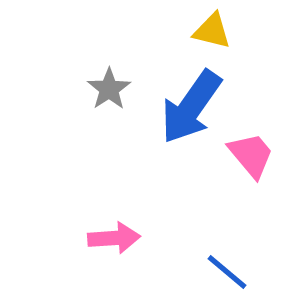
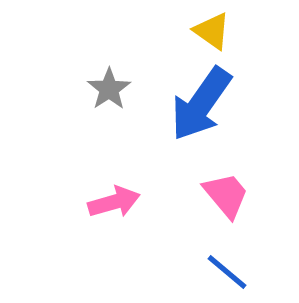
yellow triangle: rotated 21 degrees clockwise
blue arrow: moved 10 px right, 3 px up
pink trapezoid: moved 25 px left, 40 px down
pink arrow: moved 36 px up; rotated 12 degrees counterclockwise
